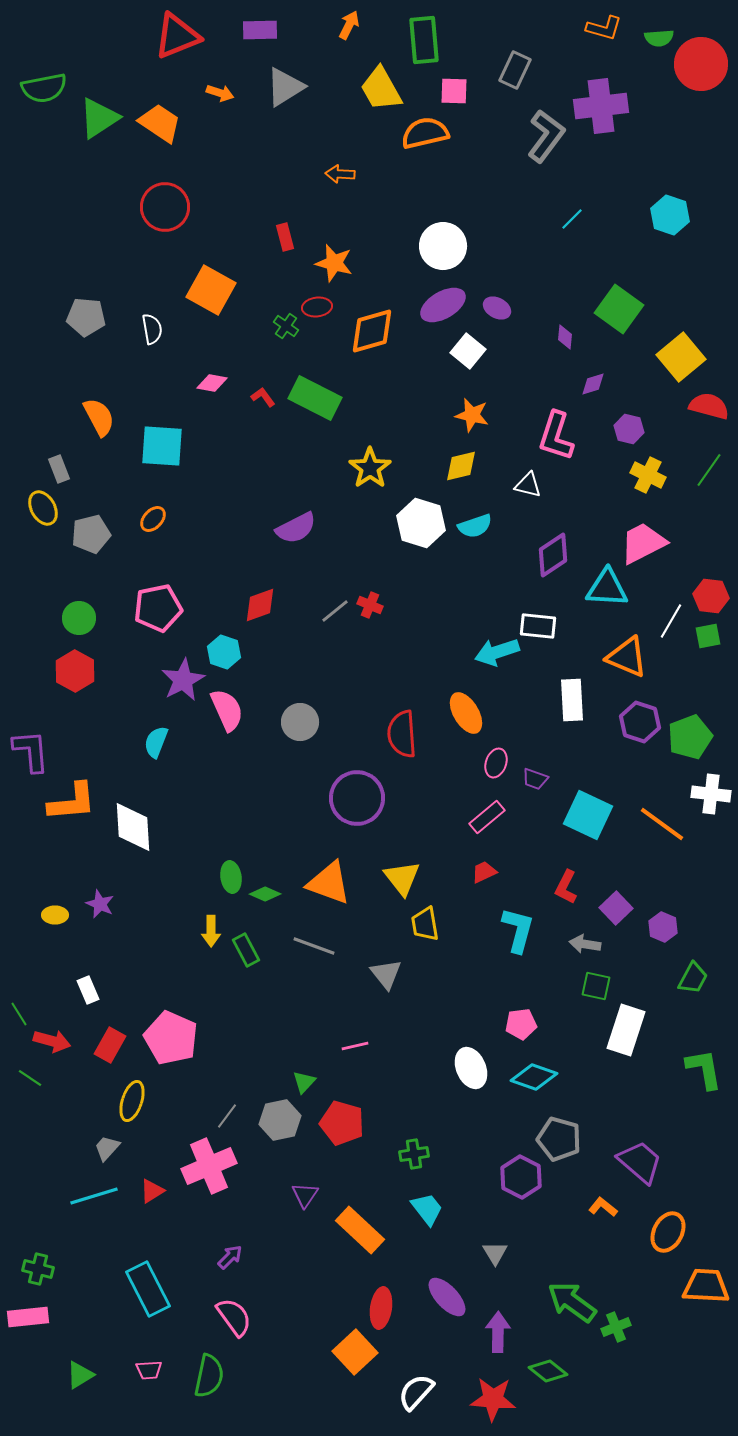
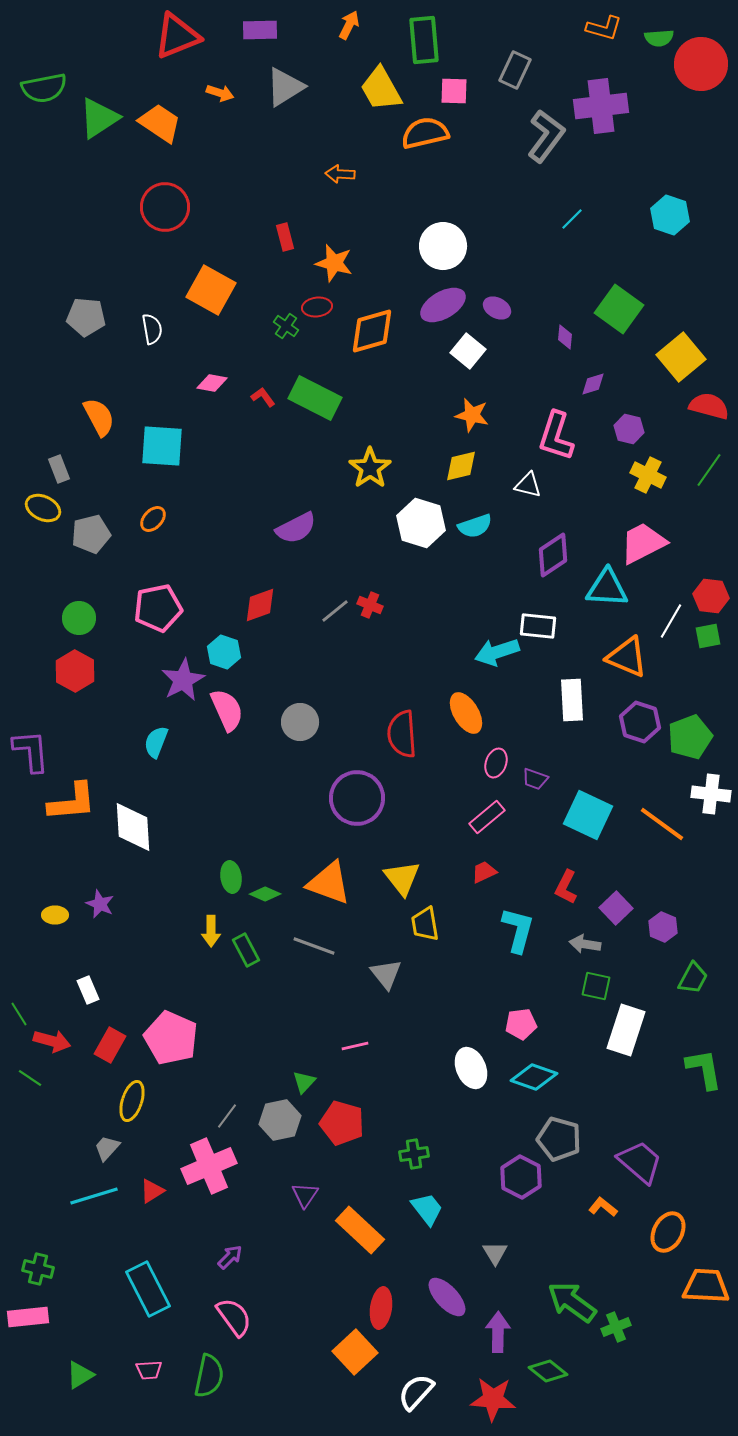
yellow ellipse at (43, 508): rotated 36 degrees counterclockwise
